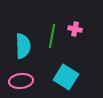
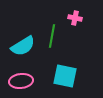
pink cross: moved 11 px up
cyan semicircle: rotated 60 degrees clockwise
cyan square: moved 1 px left, 1 px up; rotated 20 degrees counterclockwise
